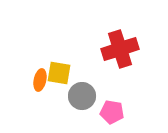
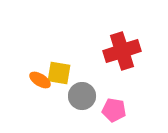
red cross: moved 2 px right, 2 px down
orange ellipse: rotated 70 degrees counterclockwise
pink pentagon: moved 2 px right, 2 px up
